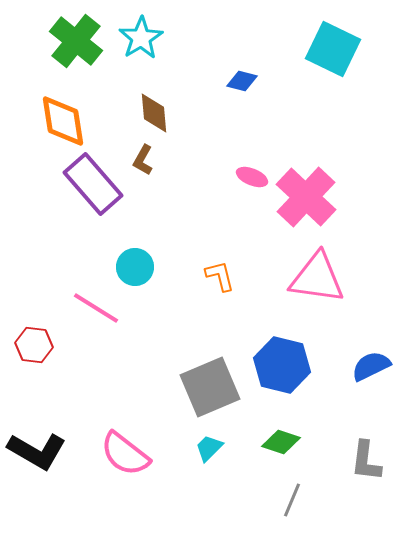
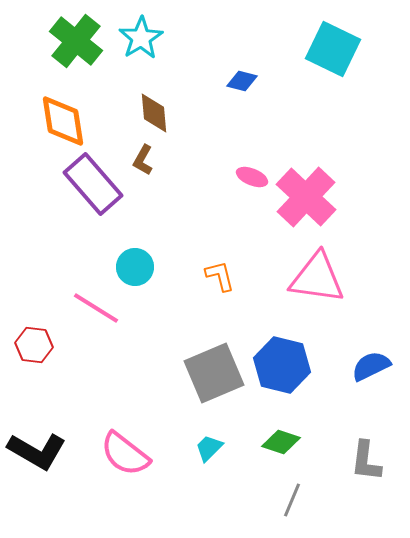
gray square: moved 4 px right, 14 px up
